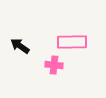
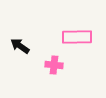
pink rectangle: moved 5 px right, 5 px up
